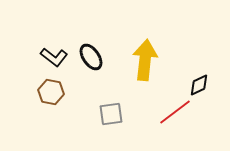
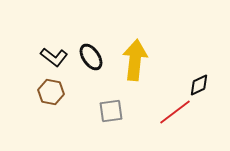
yellow arrow: moved 10 px left
gray square: moved 3 px up
